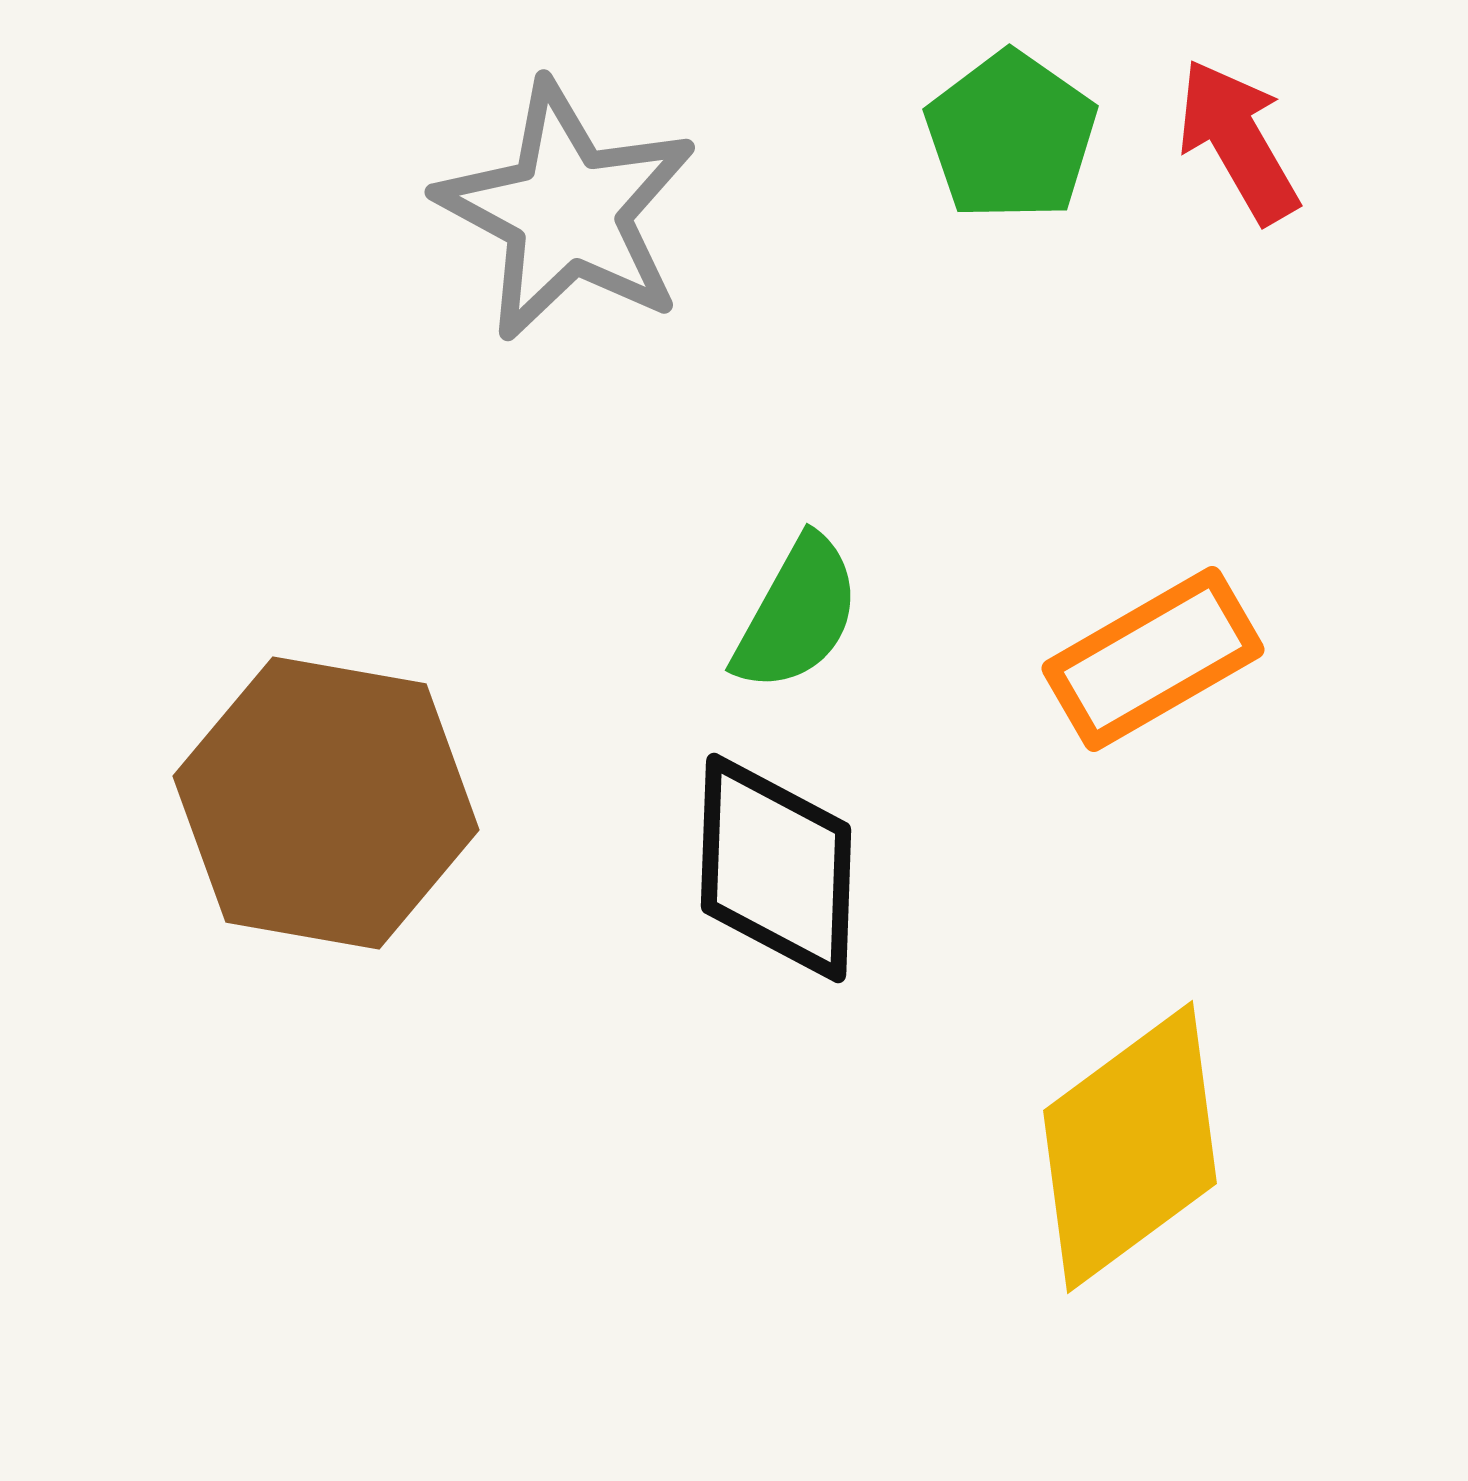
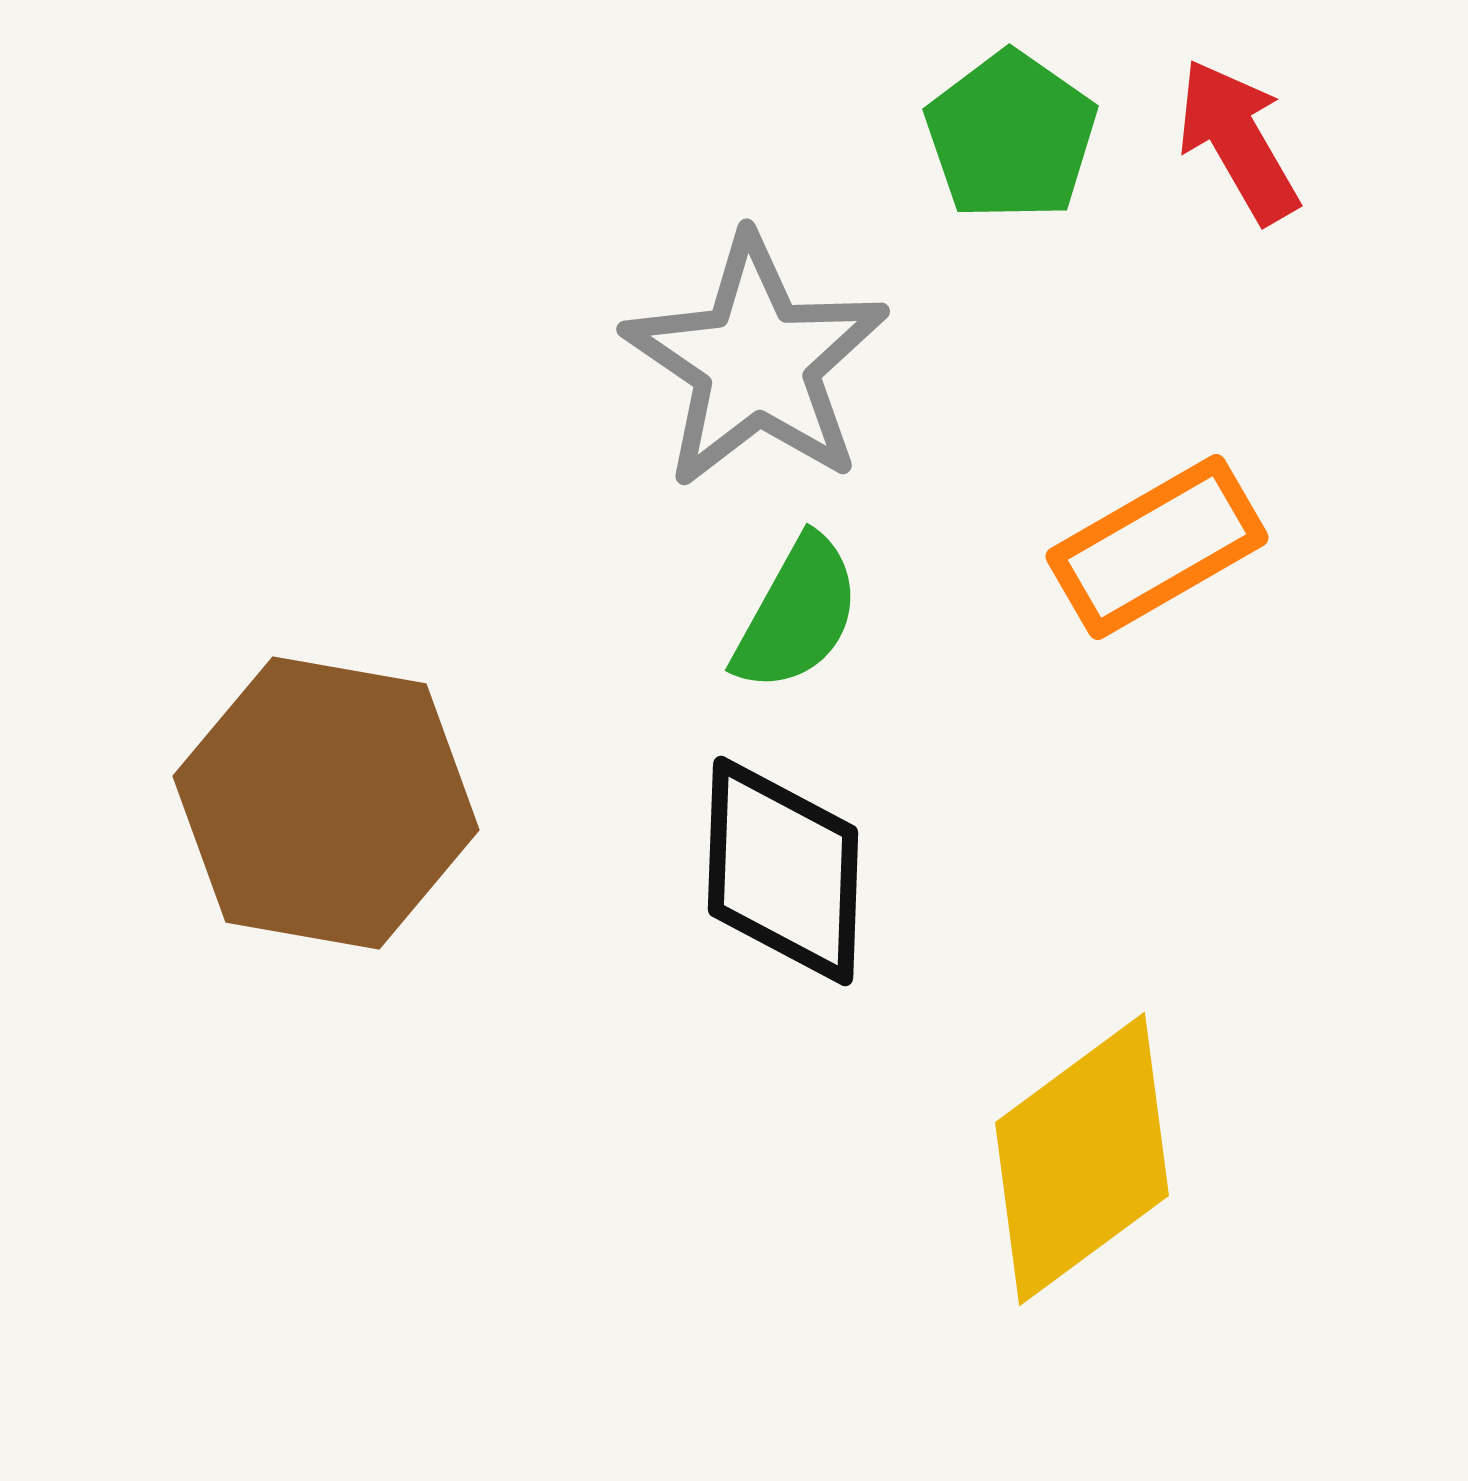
gray star: moved 189 px right, 151 px down; rotated 6 degrees clockwise
orange rectangle: moved 4 px right, 112 px up
black diamond: moved 7 px right, 3 px down
yellow diamond: moved 48 px left, 12 px down
